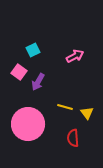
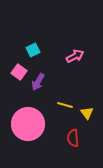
yellow line: moved 2 px up
